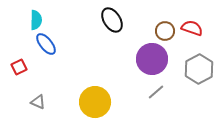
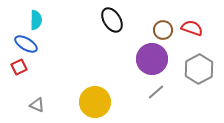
brown circle: moved 2 px left, 1 px up
blue ellipse: moved 20 px left; rotated 20 degrees counterclockwise
gray triangle: moved 1 px left, 3 px down
